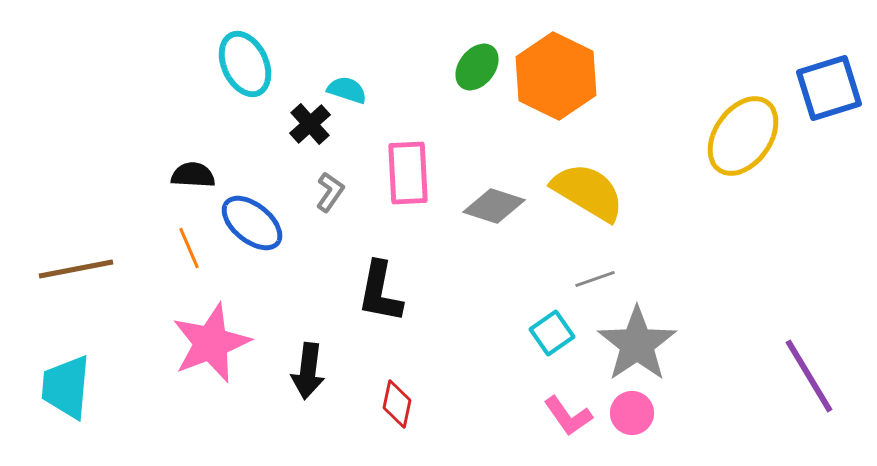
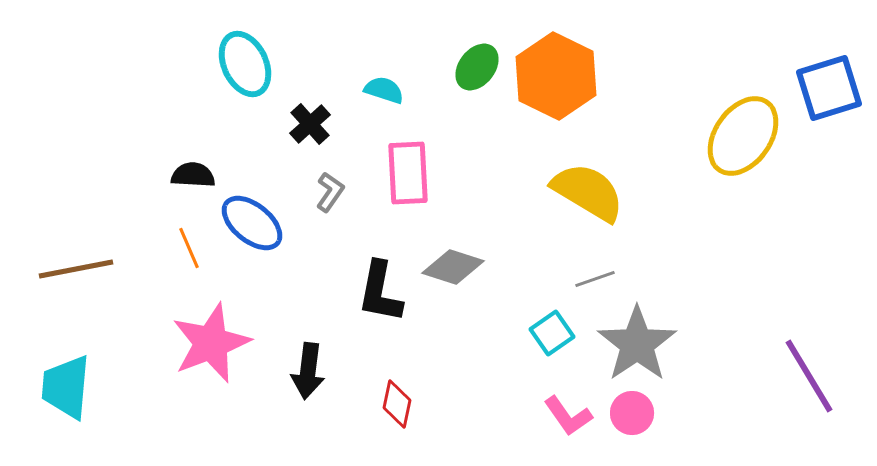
cyan semicircle: moved 37 px right
gray diamond: moved 41 px left, 61 px down
